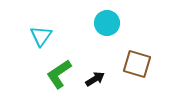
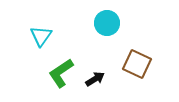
brown square: rotated 8 degrees clockwise
green L-shape: moved 2 px right, 1 px up
